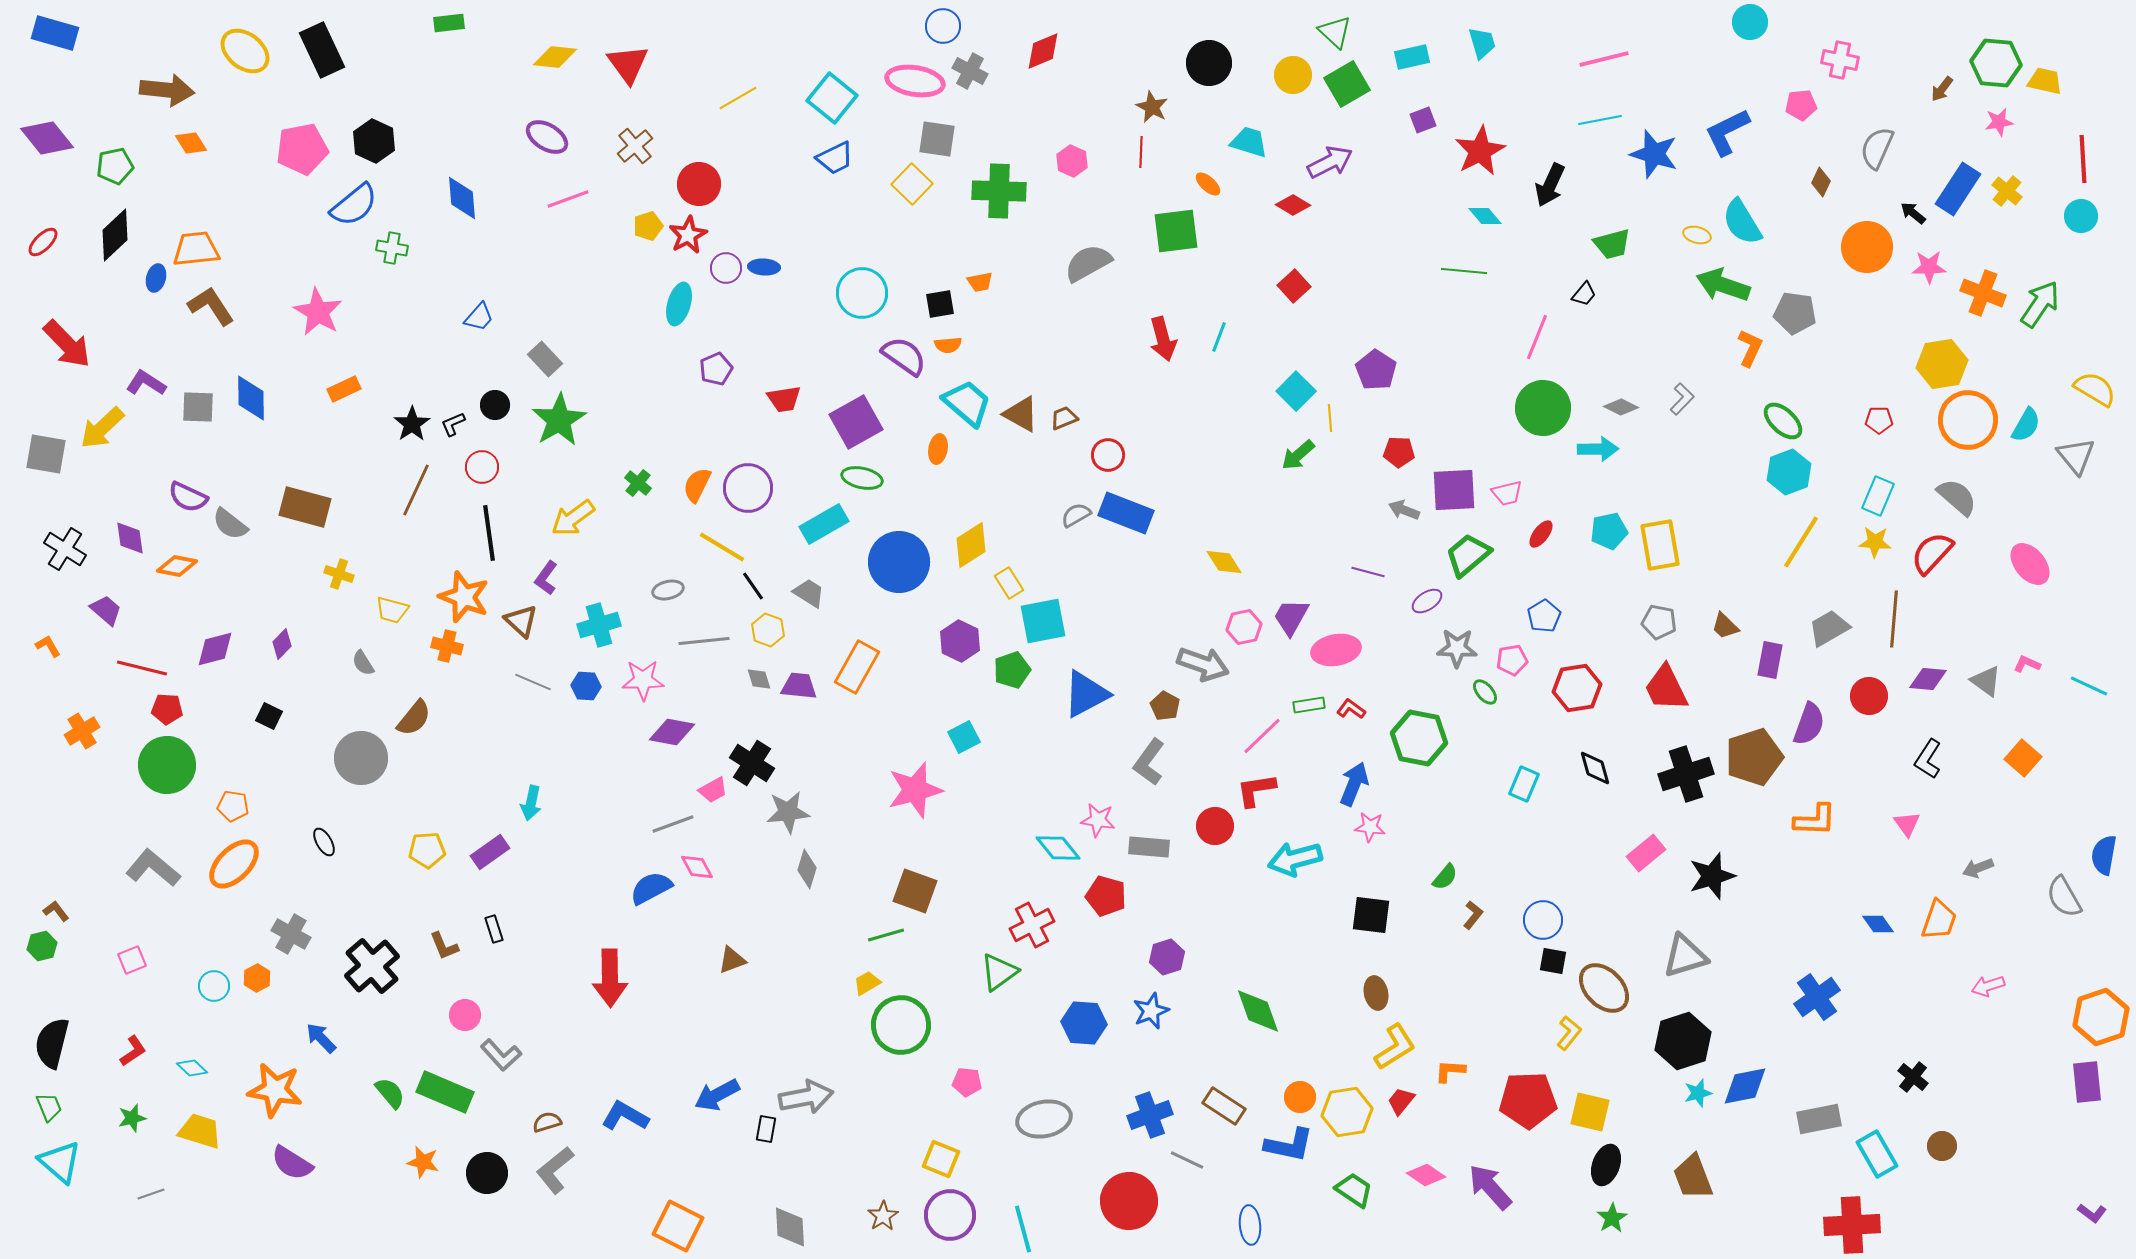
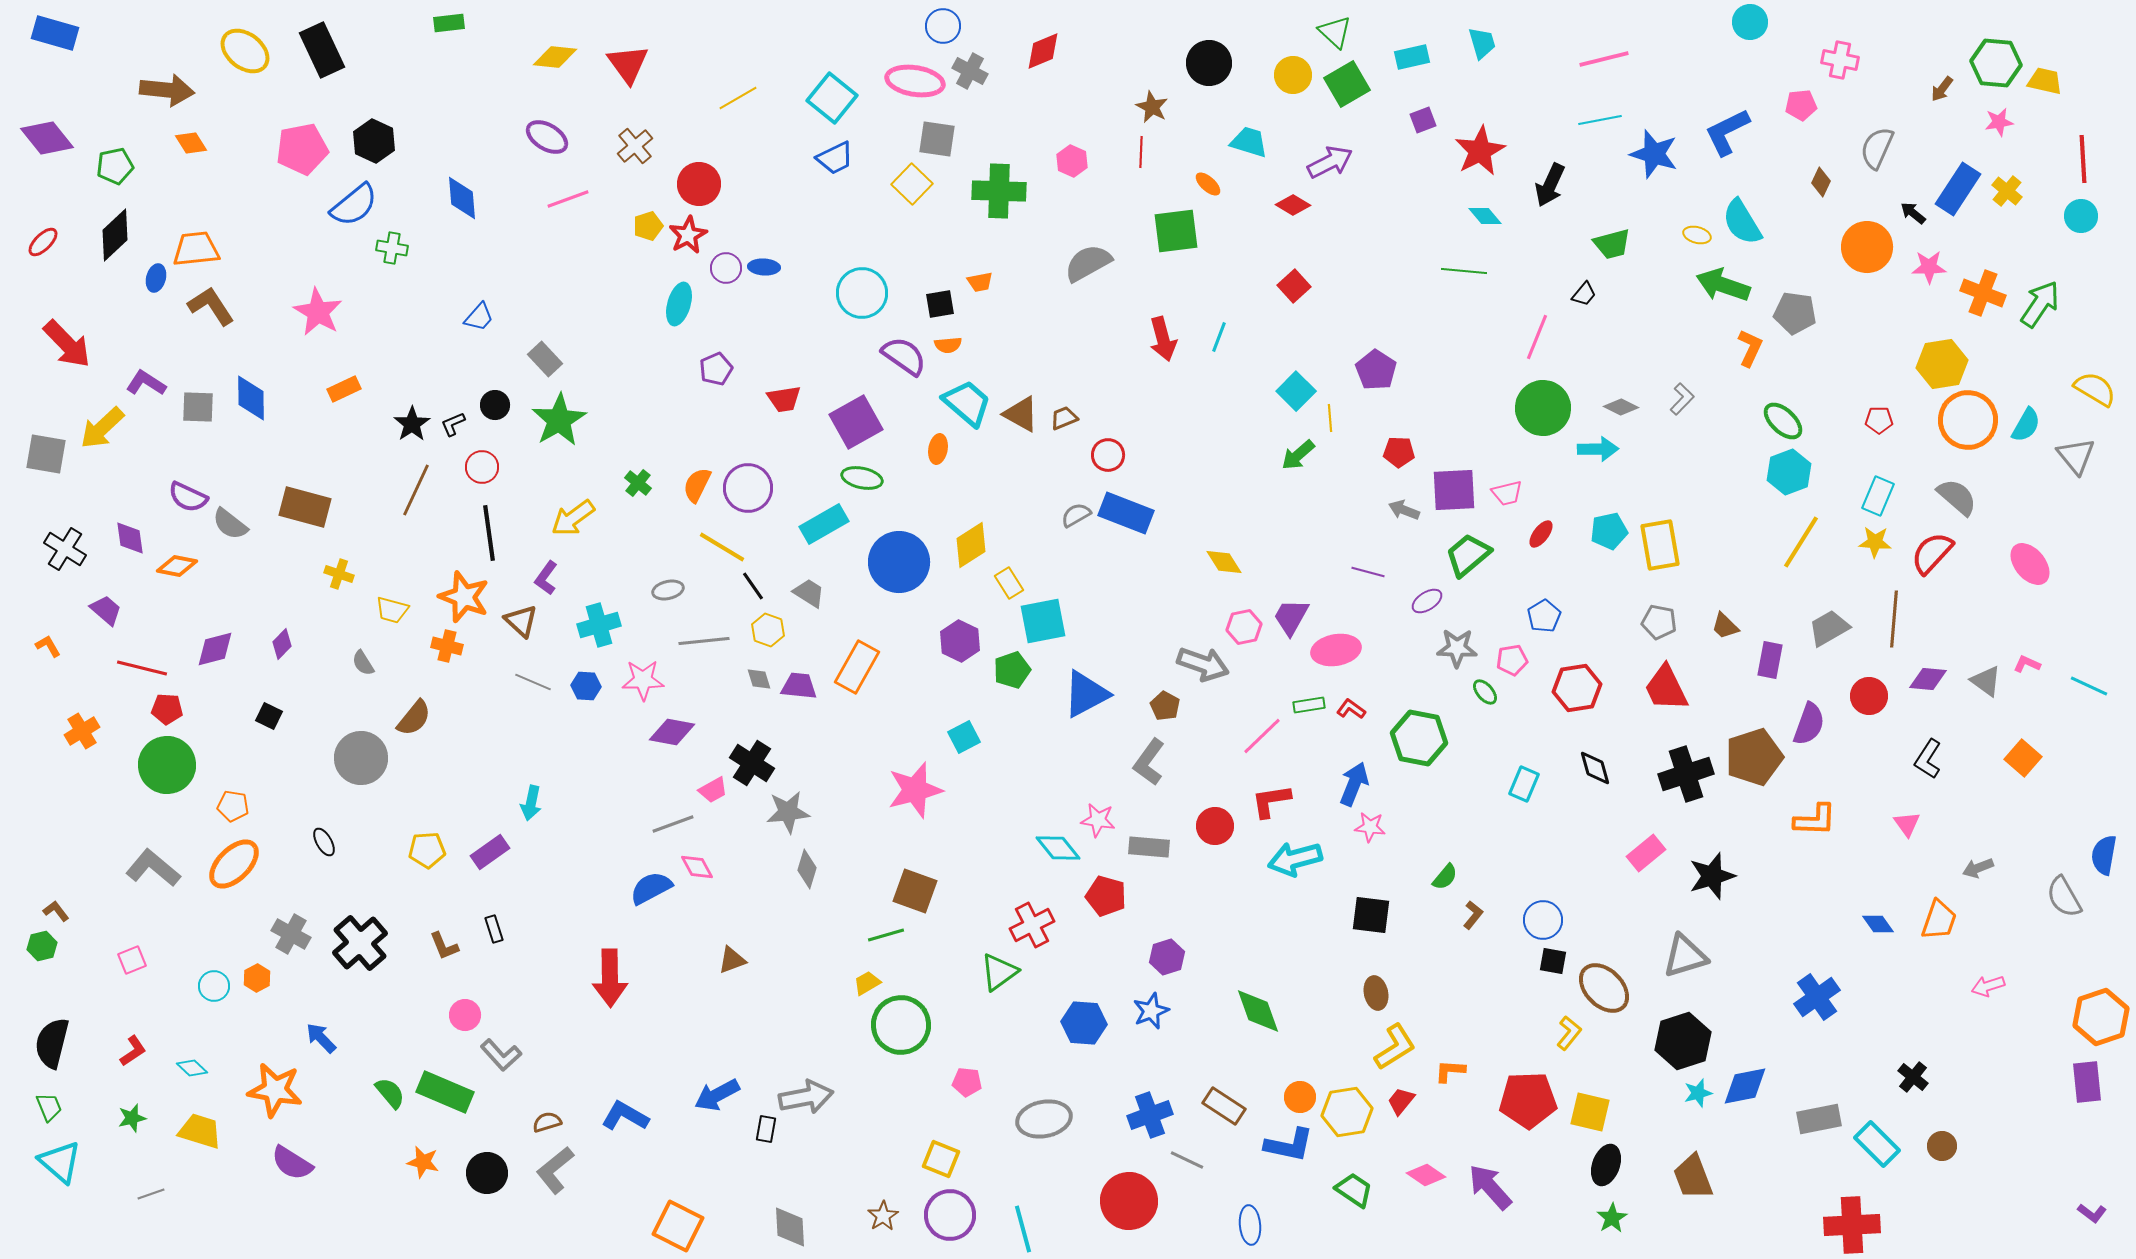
red L-shape at (1256, 790): moved 15 px right, 11 px down
black cross at (372, 966): moved 12 px left, 23 px up
cyan rectangle at (1877, 1154): moved 10 px up; rotated 15 degrees counterclockwise
